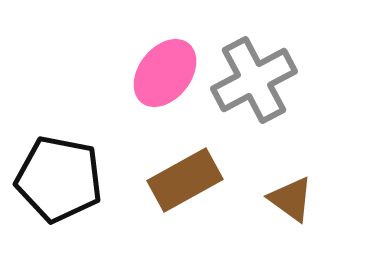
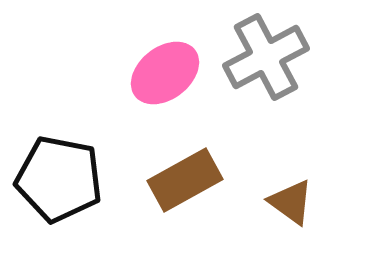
pink ellipse: rotated 14 degrees clockwise
gray cross: moved 12 px right, 23 px up
brown triangle: moved 3 px down
